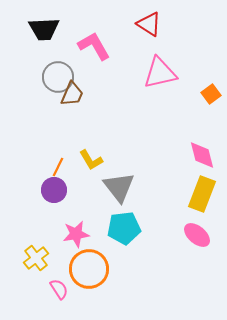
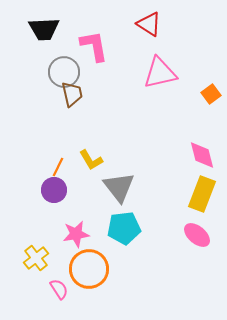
pink L-shape: rotated 20 degrees clockwise
gray circle: moved 6 px right, 5 px up
brown trapezoid: rotated 36 degrees counterclockwise
